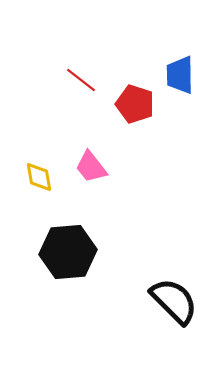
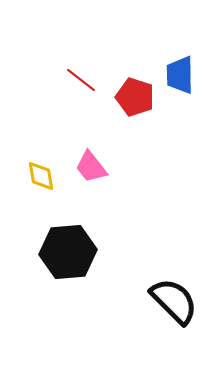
red pentagon: moved 7 px up
yellow diamond: moved 2 px right, 1 px up
